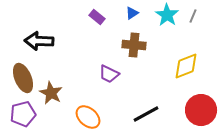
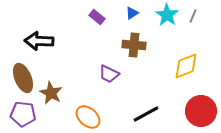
red circle: moved 1 px down
purple pentagon: rotated 20 degrees clockwise
